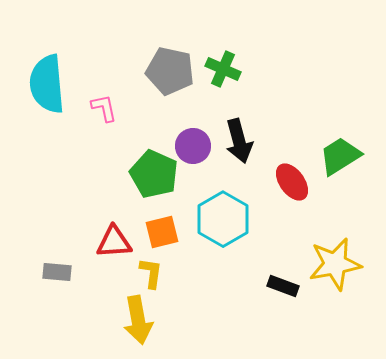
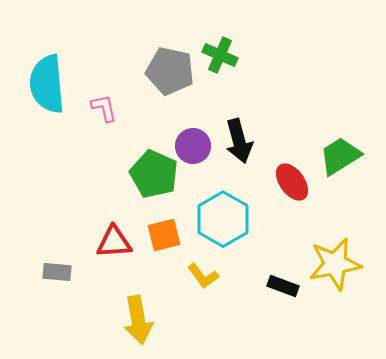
green cross: moved 3 px left, 14 px up
orange square: moved 2 px right, 3 px down
yellow L-shape: moved 52 px right, 3 px down; rotated 136 degrees clockwise
